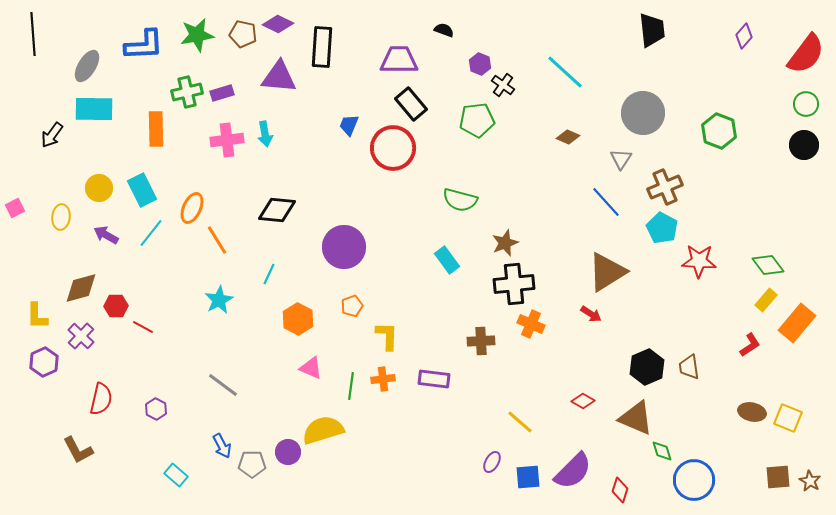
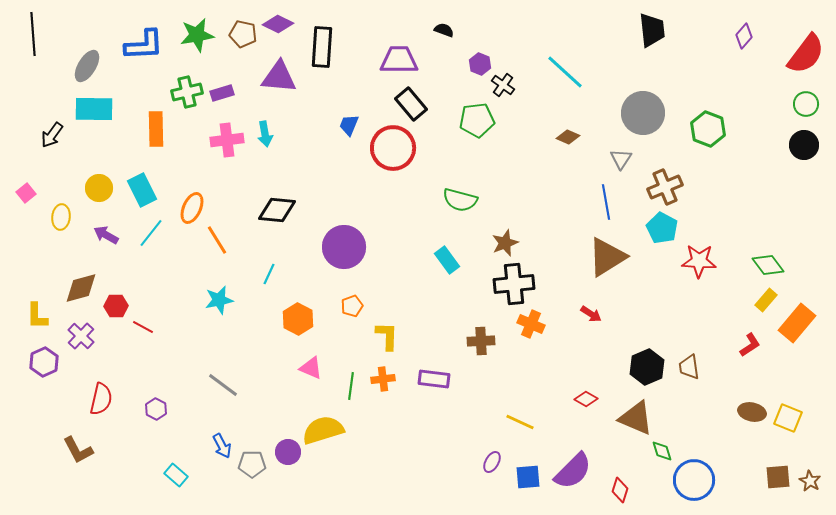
green hexagon at (719, 131): moved 11 px left, 2 px up
blue line at (606, 202): rotated 32 degrees clockwise
pink square at (15, 208): moved 11 px right, 15 px up; rotated 12 degrees counterclockwise
brown triangle at (607, 272): moved 15 px up
cyan star at (219, 300): rotated 16 degrees clockwise
red diamond at (583, 401): moved 3 px right, 2 px up
yellow line at (520, 422): rotated 16 degrees counterclockwise
